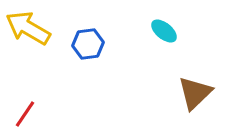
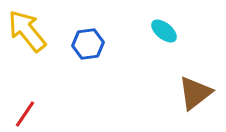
yellow arrow: moved 1 px left, 3 px down; rotated 21 degrees clockwise
brown triangle: rotated 6 degrees clockwise
